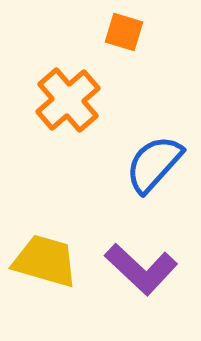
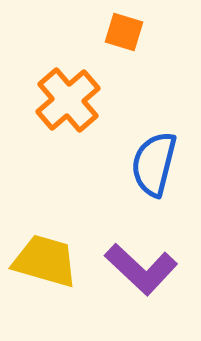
blue semicircle: rotated 28 degrees counterclockwise
